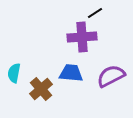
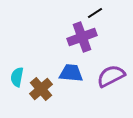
purple cross: rotated 16 degrees counterclockwise
cyan semicircle: moved 3 px right, 4 px down
